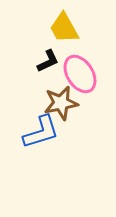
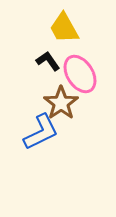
black L-shape: rotated 100 degrees counterclockwise
brown star: rotated 24 degrees counterclockwise
blue L-shape: rotated 9 degrees counterclockwise
